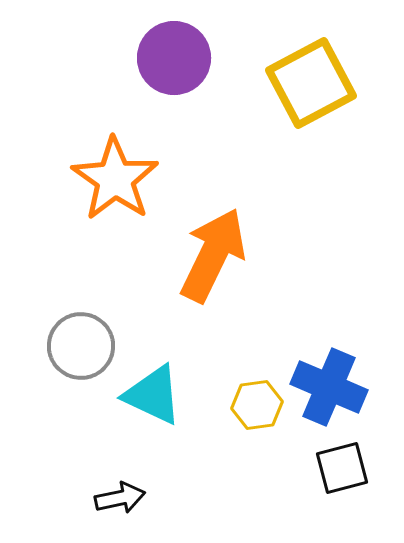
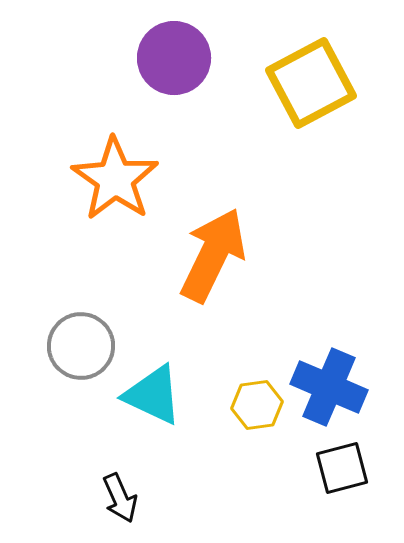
black arrow: rotated 78 degrees clockwise
